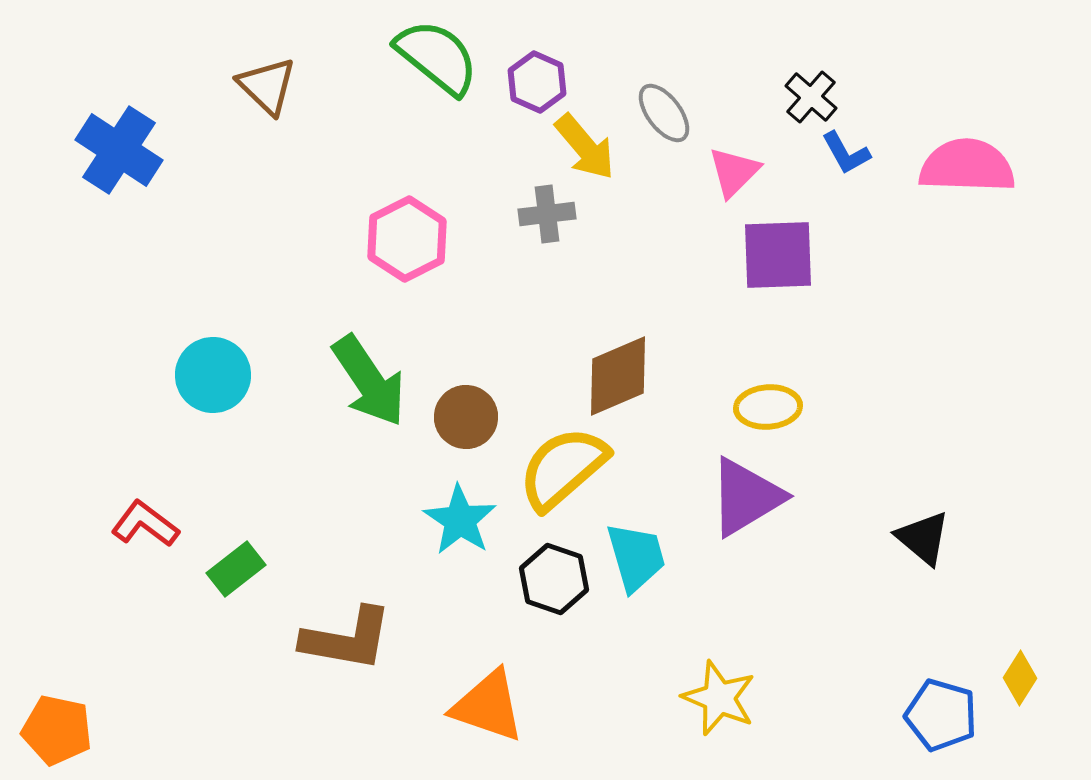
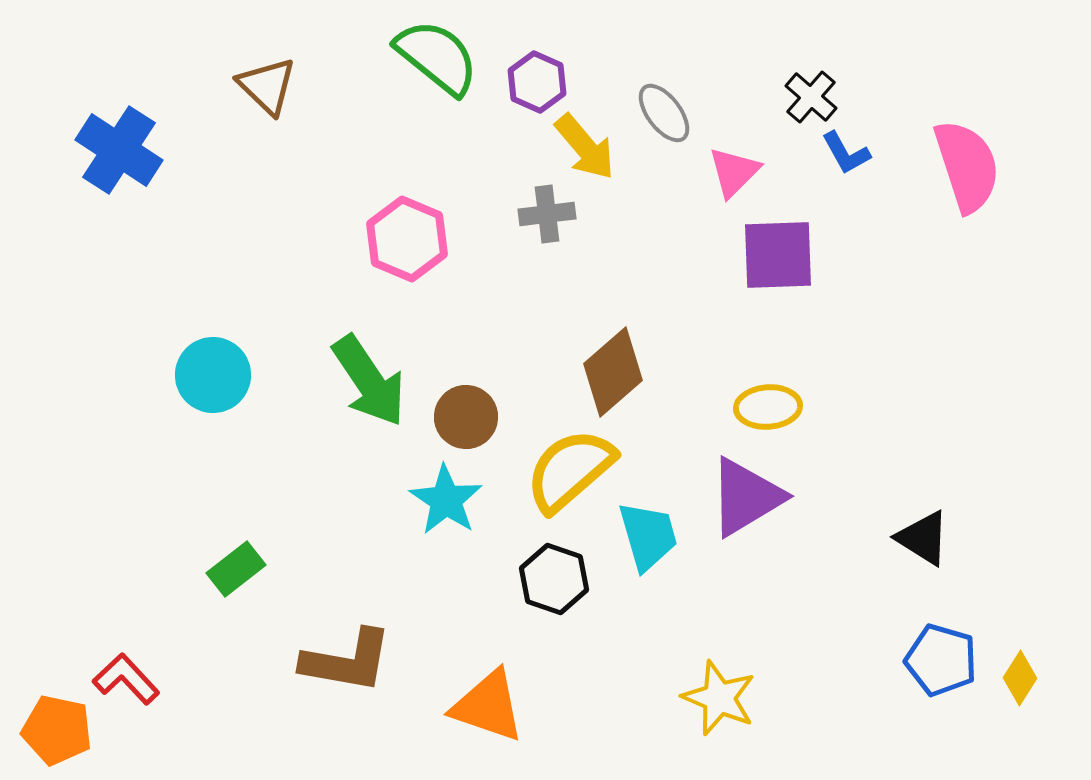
pink semicircle: rotated 70 degrees clockwise
pink hexagon: rotated 10 degrees counterclockwise
brown diamond: moved 5 px left, 4 px up; rotated 18 degrees counterclockwise
yellow semicircle: moved 7 px right, 2 px down
cyan star: moved 14 px left, 20 px up
red L-shape: moved 19 px left, 155 px down; rotated 10 degrees clockwise
black triangle: rotated 8 degrees counterclockwise
cyan trapezoid: moved 12 px right, 21 px up
brown L-shape: moved 22 px down
blue pentagon: moved 55 px up
